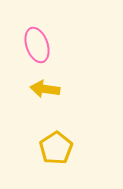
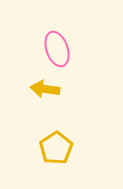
pink ellipse: moved 20 px right, 4 px down
